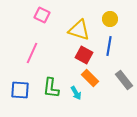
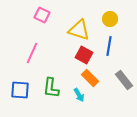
cyan arrow: moved 3 px right, 2 px down
